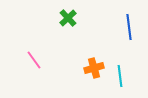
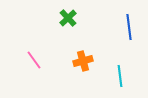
orange cross: moved 11 px left, 7 px up
